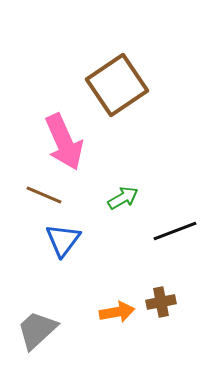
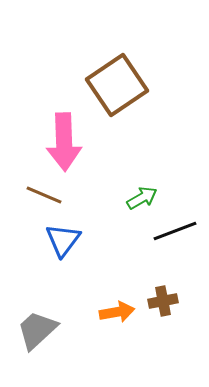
pink arrow: rotated 22 degrees clockwise
green arrow: moved 19 px right
brown cross: moved 2 px right, 1 px up
